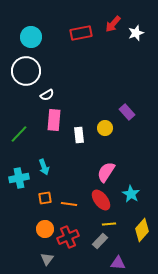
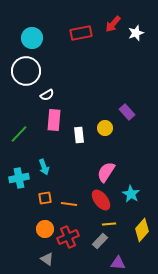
cyan circle: moved 1 px right, 1 px down
gray triangle: rotated 32 degrees counterclockwise
